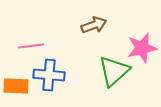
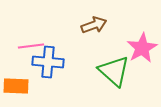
pink star: rotated 16 degrees counterclockwise
green triangle: rotated 36 degrees counterclockwise
blue cross: moved 1 px left, 13 px up
